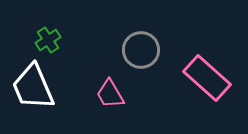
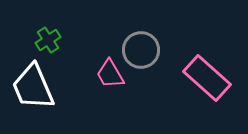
pink trapezoid: moved 20 px up
